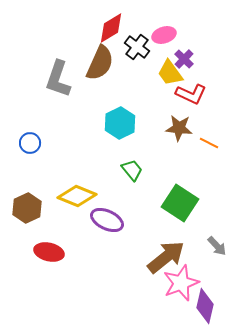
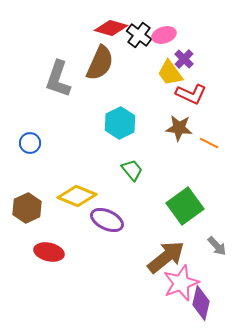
red diamond: rotated 48 degrees clockwise
black cross: moved 2 px right, 12 px up
green square: moved 5 px right, 3 px down; rotated 21 degrees clockwise
purple diamond: moved 4 px left, 3 px up
